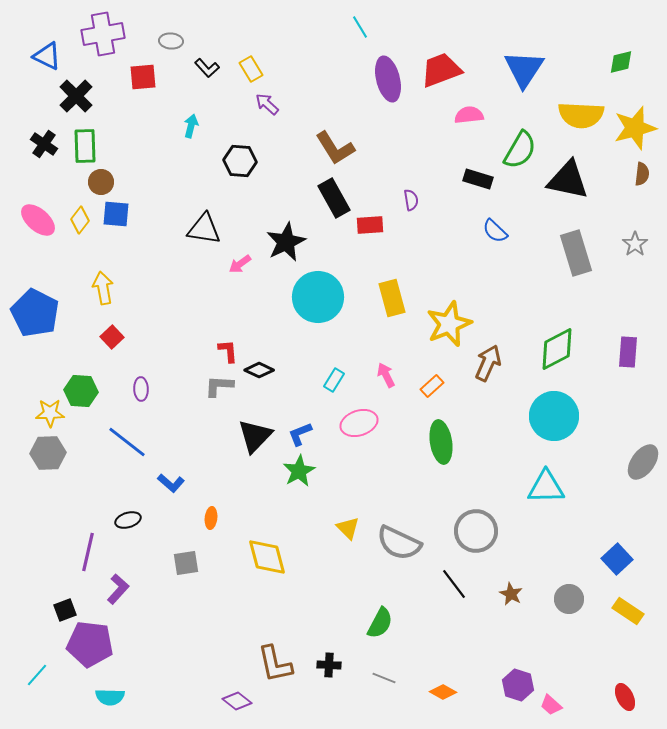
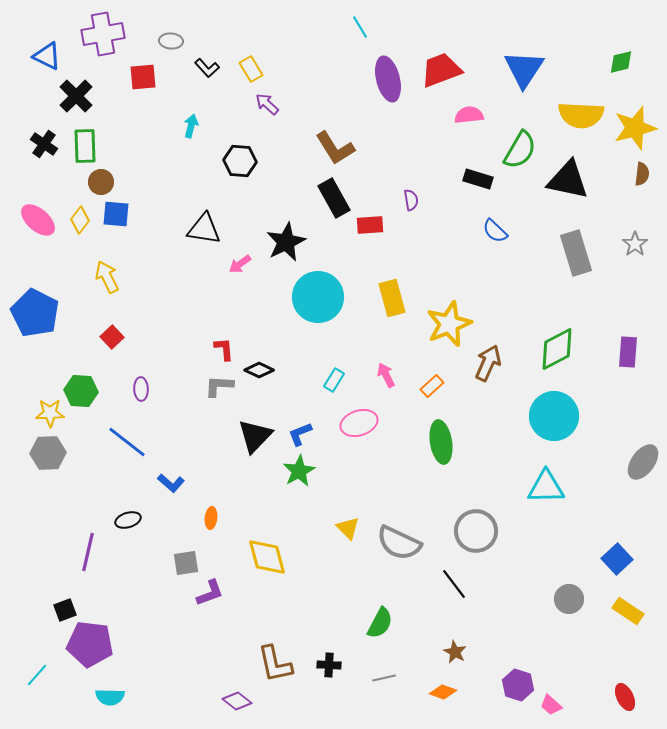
yellow arrow at (103, 288): moved 4 px right, 11 px up; rotated 16 degrees counterclockwise
red L-shape at (228, 351): moved 4 px left, 2 px up
purple L-shape at (118, 589): moved 92 px right, 4 px down; rotated 28 degrees clockwise
brown star at (511, 594): moved 56 px left, 58 px down
gray line at (384, 678): rotated 35 degrees counterclockwise
orange diamond at (443, 692): rotated 8 degrees counterclockwise
